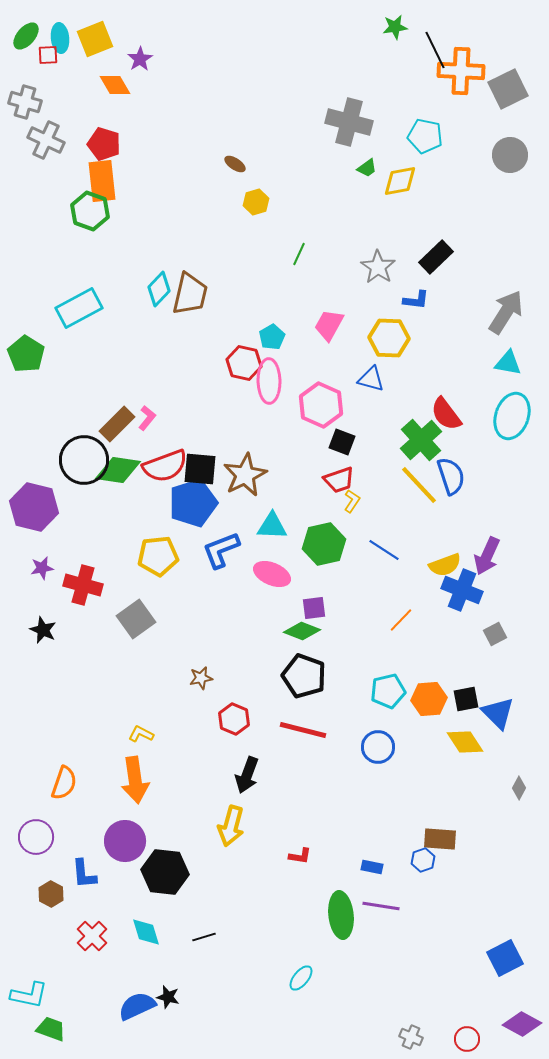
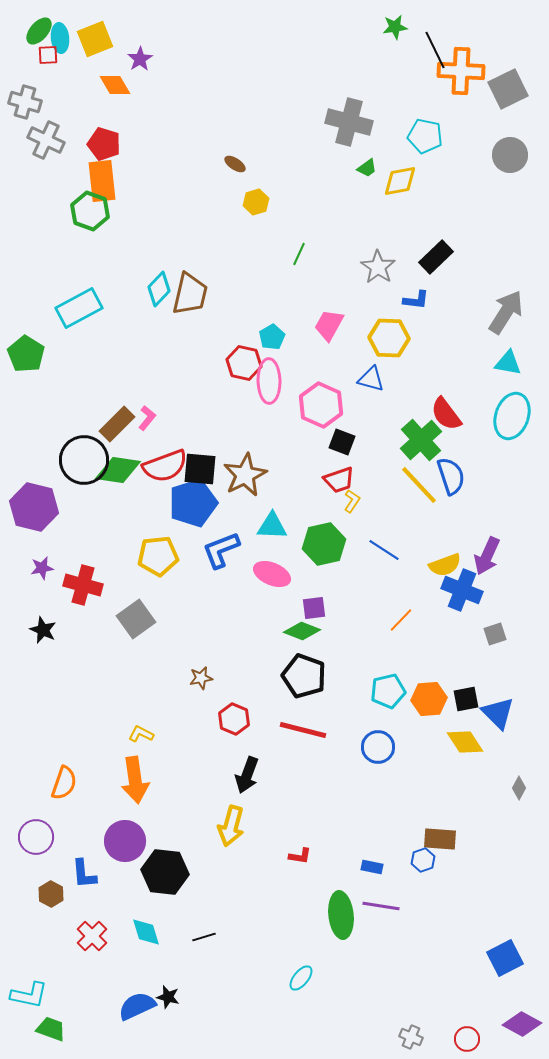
green ellipse at (26, 36): moved 13 px right, 5 px up
gray square at (495, 634): rotated 10 degrees clockwise
